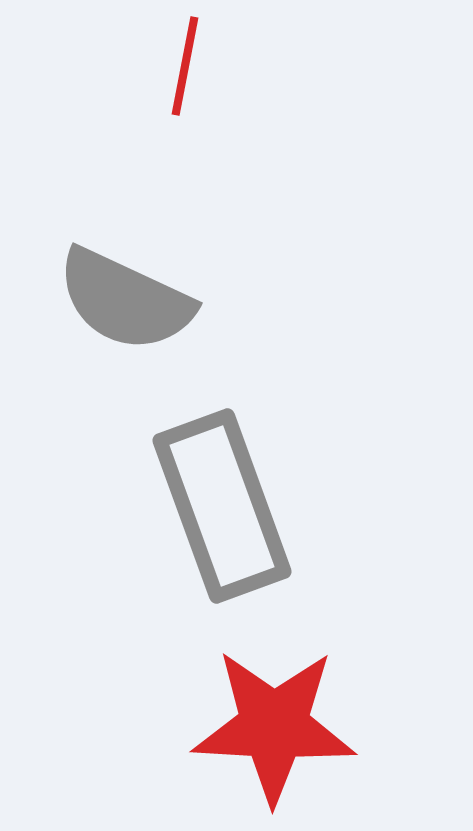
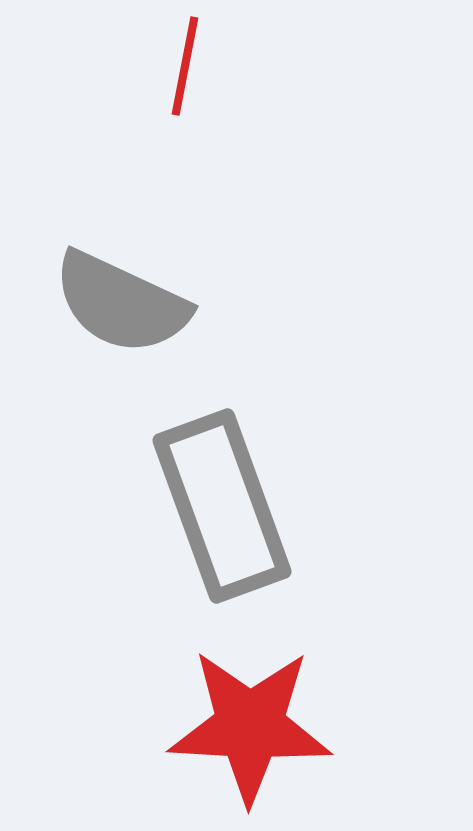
gray semicircle: moved 4 px left, 3 px down
red star: moved 24 px left
